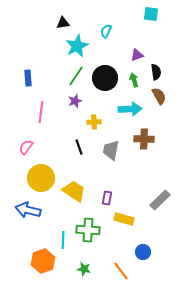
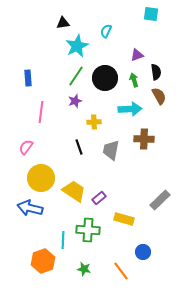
purple rectangle: moved 8 px left; rotated 40 degrees clockwise
blue arrow: moved 2 px right, 2 px up
